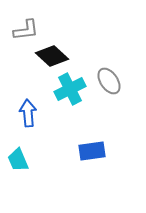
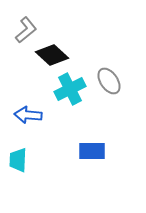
gray L-shape: rotated 32 degrees counterclockwise
black diamond: moved 1 px up
blue arrow: moved 2 px down; rotated 80 degrees counterclockwise
blue rectangle: rotated 8 degrees clockwise
cyan trapezoid: rotated 25 degrees clockwise
